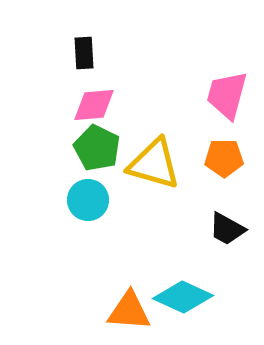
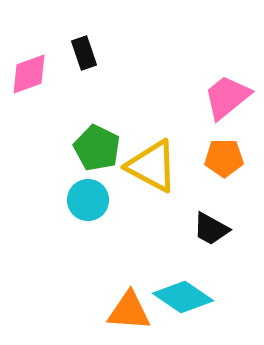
black rectangle: rotated 16 degrees counterclockwise
pink trapezoid: moved 2 px down; rotated 36 degrees clockwise
pink diamond: moved 65 px left, 31 px up; rotated 15 degrees counterclockwise
yellow triangle: moved 2 px left, 2 px down; rotated 12 degrees clockwise
black trapezoid: moved 16 px left
cyan diamond: rotated 10 degrees clockwise
